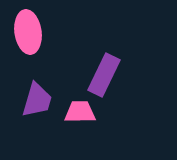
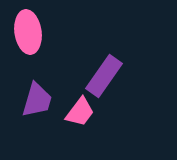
purple rectangle: moved 1 px down; rotated 9 degrees clockwise
pink trapezoid: rotated 128 degrees clockwise
